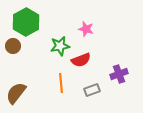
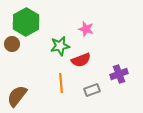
brown circle: moved 1 px left, 2 px up
brown semicircle: moved 1 px right, 3 px down
